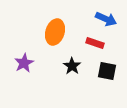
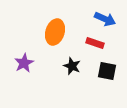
blue arrow: moved 1 px left
black star: rotated 12 degrees counterclockwise
